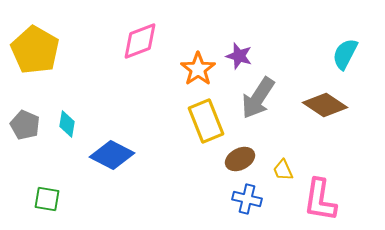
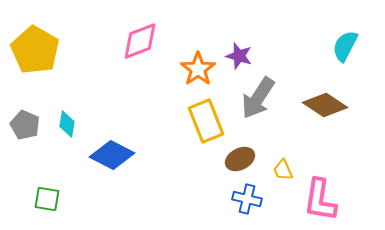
cyan semicircle: moved 8 px up
